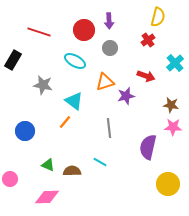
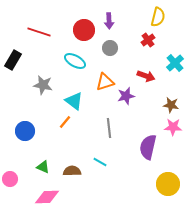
green triangle: moved 5 px left, 2 px down
